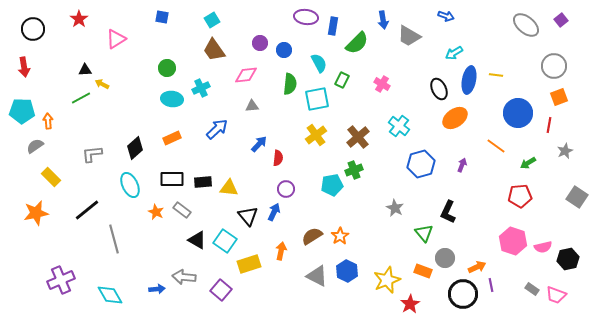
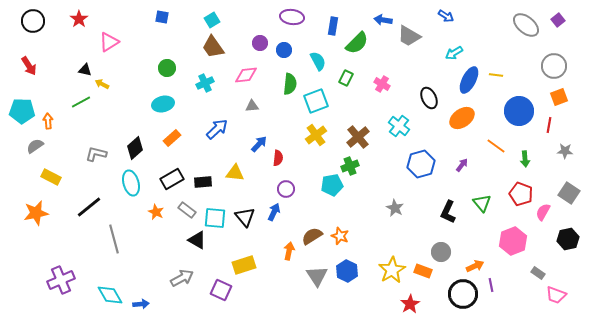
blue arrow at (446, 16): rotated 14 degrees clockwise
purple ellipse at (306, 17): moved 14 px left
blue arrow at (383, 20): rotated 108 degrees clockwise
purple square at (561, 20): moved 3 px left
black circle at (33, 29): moved 8 px up
pink triangle at (116, 39): moved 7 px left, 3 px down
brown trapezoid at (214, 50): moved 1 px left, 3 px up
cyan semicircle at (319, 63): moved 1 px left, 2 px up
red arrow at (24, 67): moved 5 px right, 1 px up; rotated 24 degrees counterclockwise
black triangle at (85, 70): rotated 16 degrees clockwise
green rectangle at (342, 80): moved 4 px right, 2 px up
blue ellipse at (469, 80): rotated 16 degrees clockwise
cyan cross at (201, 88): moved 4 px right, 5 px up
black ellipse at (439, 89): moved 10 px left, 9 px down
green line at (81, 98): moved 4 px down
cyan ellipse at (172, 99): moved 9 px left, 5 px down; rotated 20 degrees counterclockwise
cyan square at (317, 99): moved 1 px left, 2 px down; rotated 10 degrees counterclockwise
blue circle at (518, 113): moved 1 px right, 2 px up
orange ellipse at (455, 118): moved 7 px right
orange rectangle at (172, 138): rotated 18 degrees counterclockwise
gray star at (565, 151): rotated 28 degrees clockwise
gray L-shape at (92, 154): moved 4 px right; rotated 20 degrees clockwise
green arrow at (528, 163): moved 3 px left, 4 px up; rotated 63 degrees counterclockwise
purple arrow at (462, 165): rotated 16 degrees clockwise
green cross at (354, 170): moved 4 px left, 4 px up
yellow rectangle at (51, 177): rotated 18 degrees counterclockwise
black rectangle at (172, 179): rotated 30 degrees counterclockwise
cyan ellipse at (130, 185): moved 1 px right, 2 px up; rotated 10 degrees clockwise
yellow triangle at (229, 188): moved 6 px right, 15 px up
red pentagon at (520, 196): moved 1 px right, 2 px up; rotated 25 degrees clockwise
gray square at (577, 197): moved 8 px left, 4 px up
black line at (87, 210): moved 2 px right, 3 px up
gray rectangle at (182, 210): moved 5 px right
black triangle at (248, 216): moved 3 px left, 1 px down
green triangle at (424, 233): moved 58 px right, 30 px up
orange star at (340, 236): rotated 18 degrees counterclockwise
cyan square at (225, 241): moved 10 px left, 23 px up; rotated 30 degrees counterclockwise
pink hexagon at (513, 241): rotated 20 degrees clockwise
pink semicircle at (543, 247): moved 35 px up; rotated 132 degrees clockwise
orange arrow at (281, 251): moved 8 px right
gray circle at (445, 258): moved 4 px left, 6 px up
black hexagon at (568, 259): moved 20 px up
yellow rectangle at (249, 264): moved 5 px left, 1 px down
orange arrow at (477, 267): moved 2 px left, 1 px up
gray triangle at (317, 276): rotated 30 degrees clockwise
gray arrow at (184, 277): moved 2 px left, 1 px down; rotated 145 degrees clockwise
yellow star at (387, 280): moved 5 px right, 10 px up; rotated 8 degrees counterclockwise
blue arrow at (157, 289): moved 16 px left, 15 px down
gray rectangle at (532, 289): moved 6 px right, 16 px up
purple square at (221, 290): rotated 15 degrees counterclockwise
